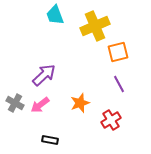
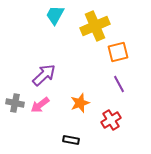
cyan trapezoid: rotated 50 degrees clockwise
gray cross: rotated 18 degrees counterclockwise
black rectangle: moved 21 px right
